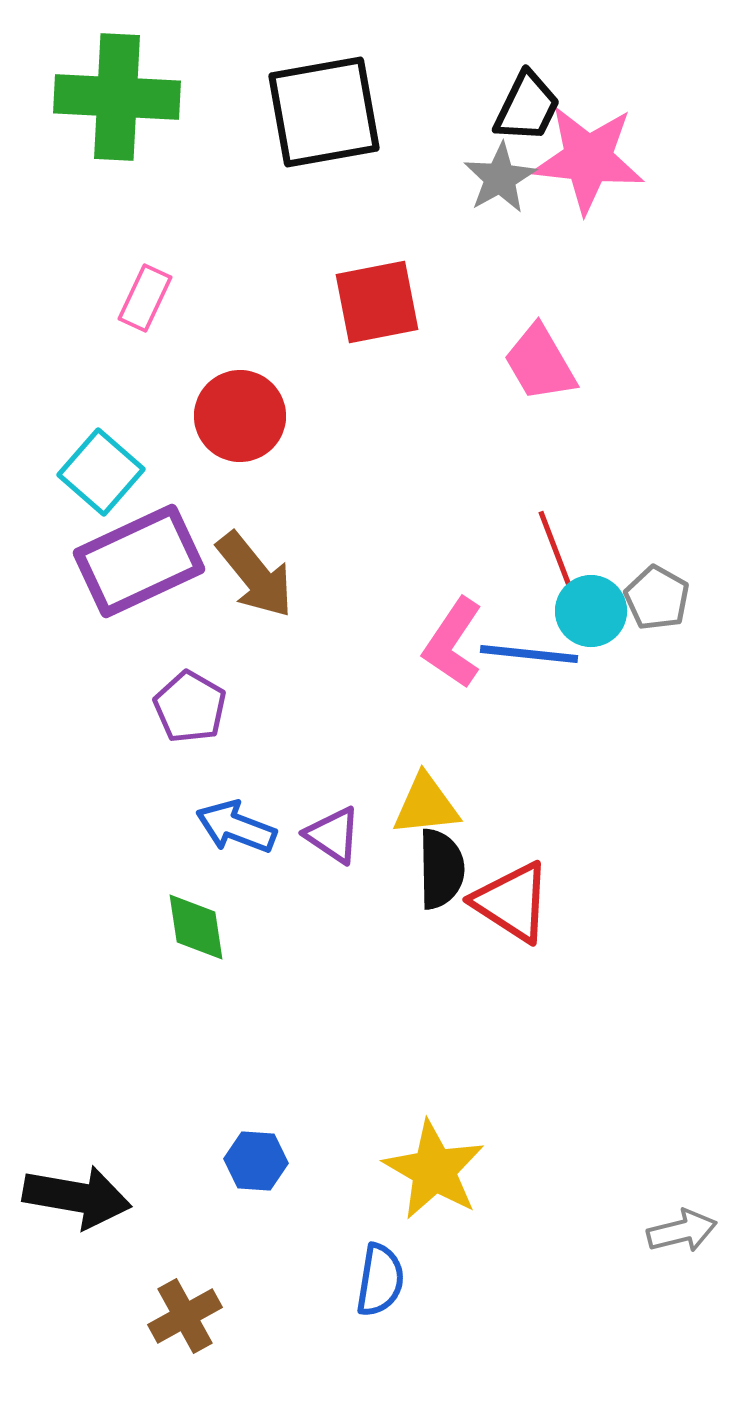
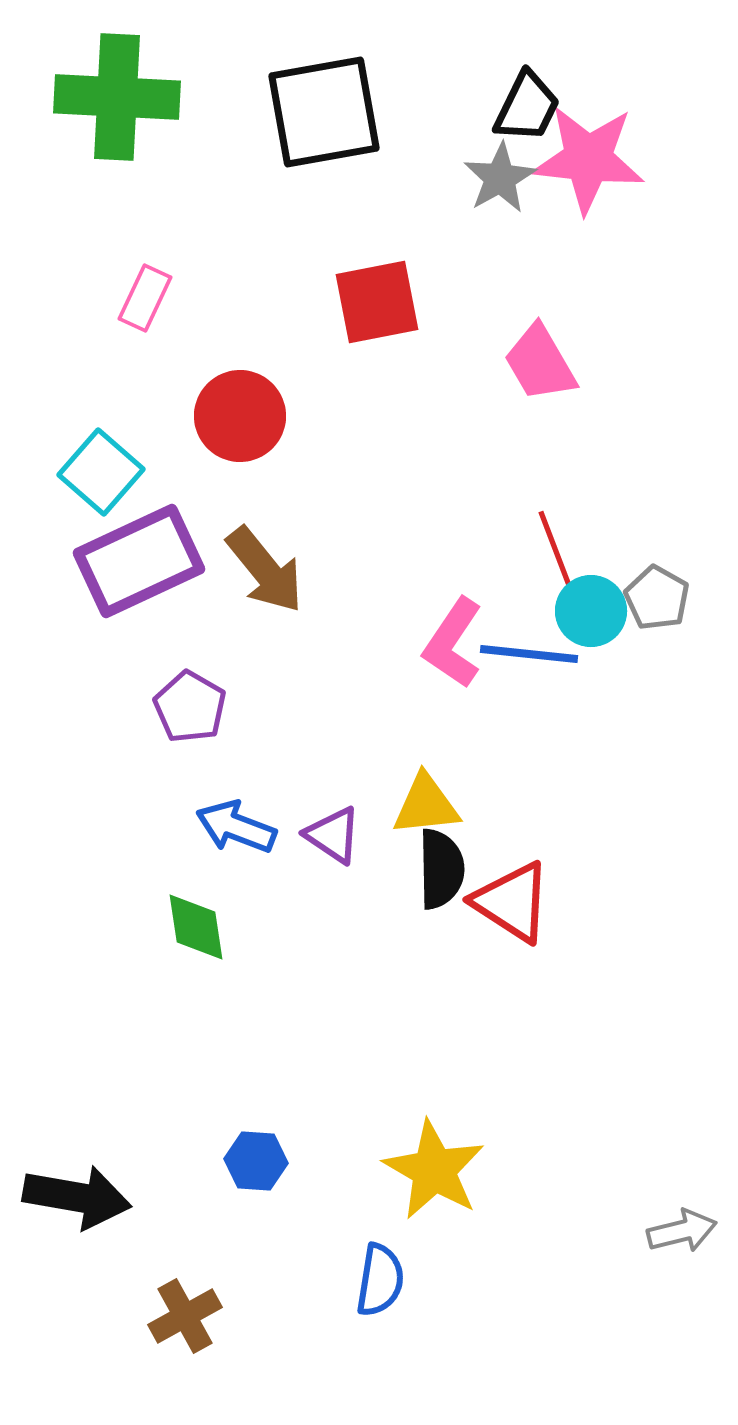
brown arrow: moved 10 px right, 5 px up
